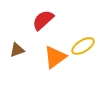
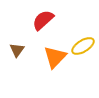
brown triangle: rotated 35 degrees counterclockwise
orange triangle: rotated 10 degrees counterclockwise
